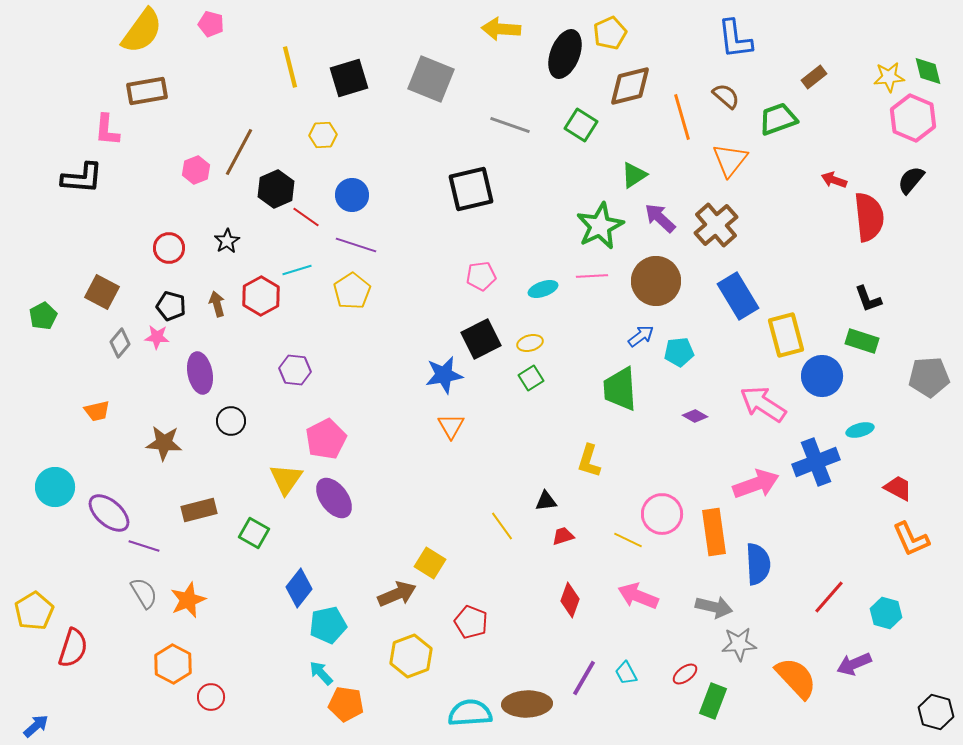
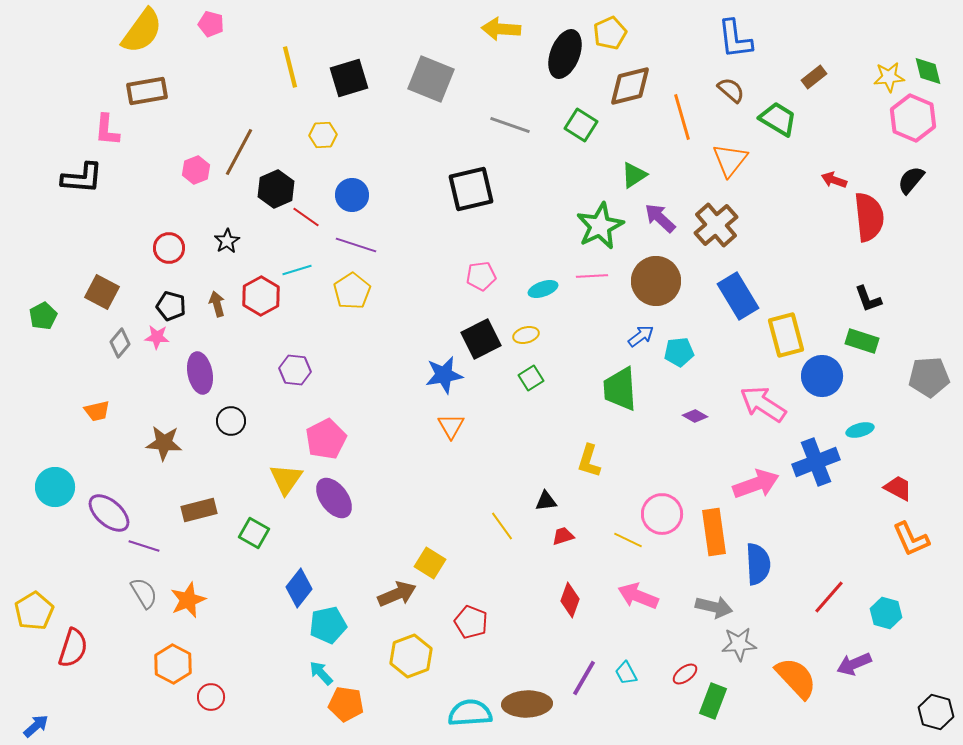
brown semicircle at (726, 96): moved 5 px right, 6 px up
green trapezoid at (778, 119): rotated 51 degrees clockwise
yellow ellipse at (530, 343): moved 4 px left, 8 px up
